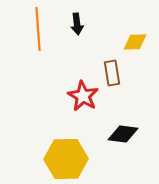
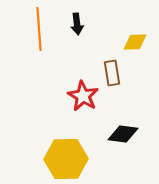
orange line: moved 1 px right
